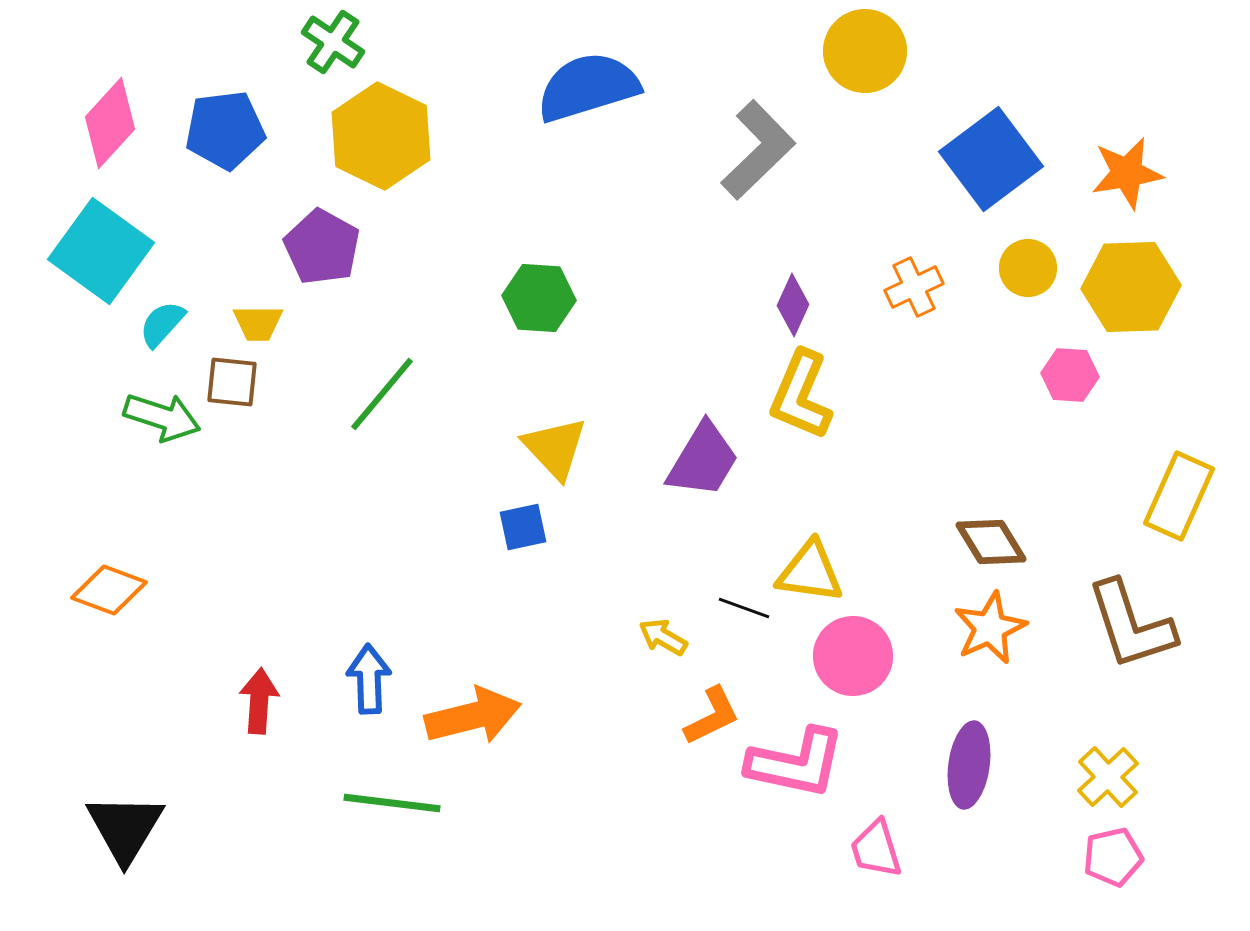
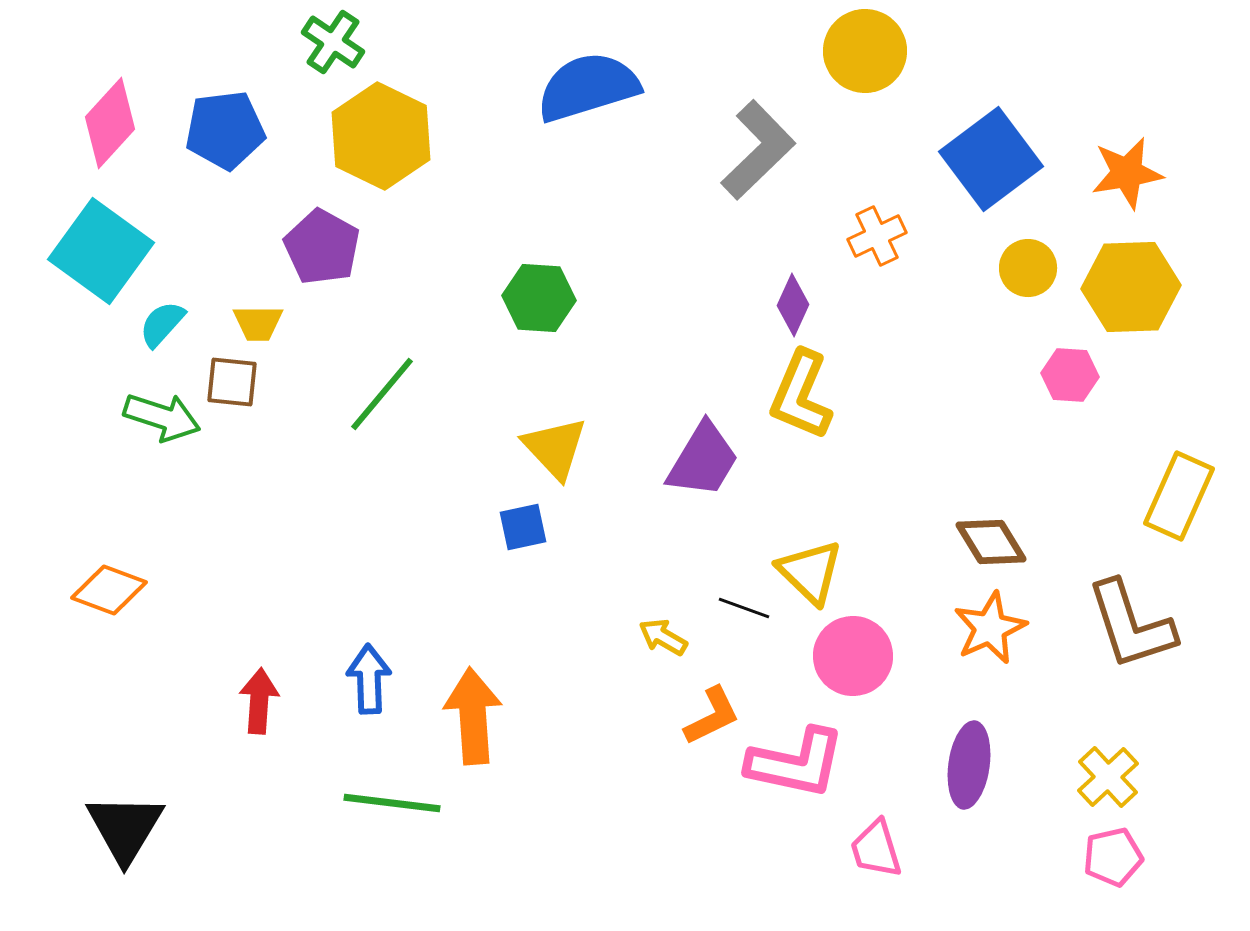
orange cross at (914, 287): moved 37 px left, 51 px up
yellow triangle at (810, 572): rotated 36 degrees clockwise
orange arrow at (473, 716): rotated 80 degrees counterclockwise
